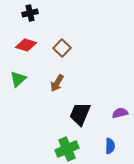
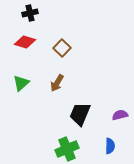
red diamond: moved 1 px left, 3 px up
green triangle: moved 3 px right, 4 px down
purple semicircle: moved 2 px down
